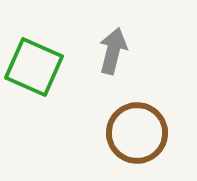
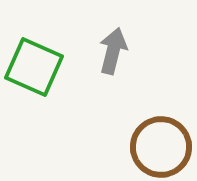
brown circle: moved 24 px right, 14 px down
